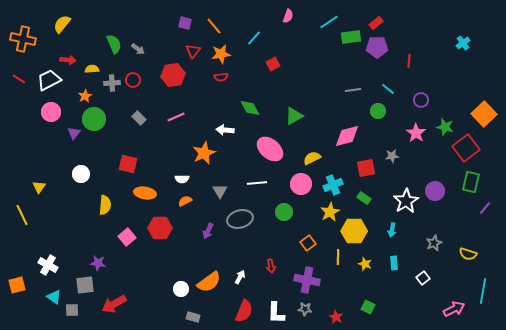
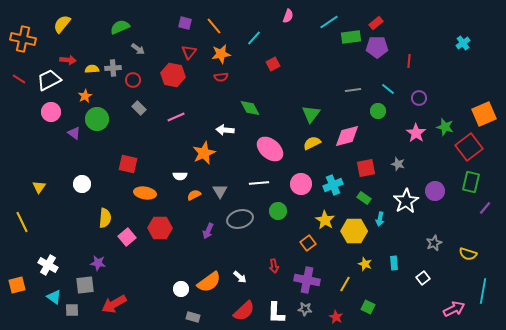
green semicircle at (114, 44): moved 6 px right, 17 px up; rotated 90 degrees counterclockwise
red triangle at (193, 51): moved 4 px left, 1 px down
red hexagon at (173, 75): rotated 20 degrees clockwise
gray cross at (112, 83): moved 1 px right, 15 px up
purple circle at (421, 100): moved 2 px left, 2 px up
orange square at (484, 114): rotated 20 degrees clockwise
green triangle at (294, 116): moved 17 px right, 2 px up; rotated 24 degrees counterclockwise
gray rectangle at (139, 118): moved 10 px up
green circle at (94, 119): moved 3 px right
purple triangle at (74, 133): rotated 32 degrees counterclockwise
red square at (466, 148): moved 3 px right, 1 px up
gray star at (392, 156): moved 6 px right, 8 px down; rotated 24 degrees clockwise
yellow semicircle at (312, 158): moved 15 px up
white circle at (81, 174): moved 1 px right, 10 px down
white semicircle at (182, 179): moved 2 px left, 3 px up
white line at (257, 183): moved 2 px right
orange semicircle at (185, 201): moved 9 px right, 6 px up
yellow semicircle at (105, 205): moved 13 px down
green circle at (284, 212): moved 6 px left, 1 px up
yellow star at (330, 212): moved 5 px left, 8 px down; rotated 12 degrees counterclockwise
yellow line at (22, 215): moved 7 px down
cyan arrow at (392, 230): moved 12 px left, 11 px up
yellow line at (338, 257): moved 7 px right, 27 px down; rotated 28 degrees clockwise
red arrow at (271, 266): moved 3 px right
white arrow at (240, 277): rotated 104 degrees clockwise
red semicircle at (244, 311): rotated 25 degrees clockwise
